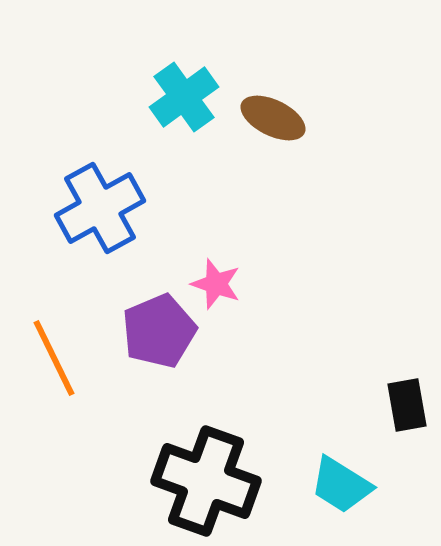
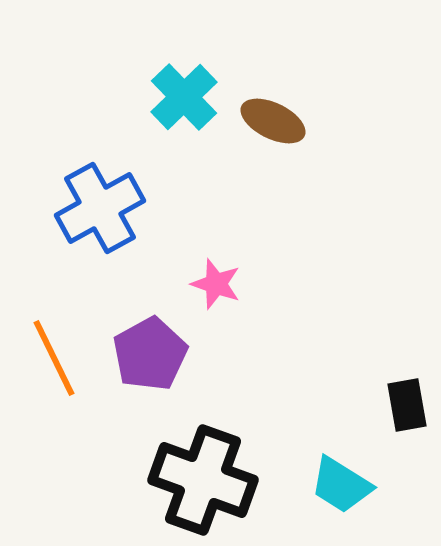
cyan cross: rotated 8 degrees counterclockwise
brown ellipse: moved 3 px down
purple pentagon: moved 9 px left, 23 px down; rotated 6 degrees counterclockwise
black cross: moved 3 px left, 1 px up
